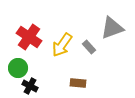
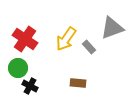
red cross: moved 4 px left, 2 px down
yellow arrow: moved 4 px right, 6 px up
